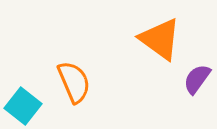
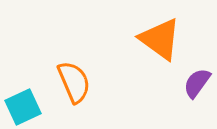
purple semicircle: moved 4 px down
cyan square: moved 1 px down; rotated 27 degrees clockwise
